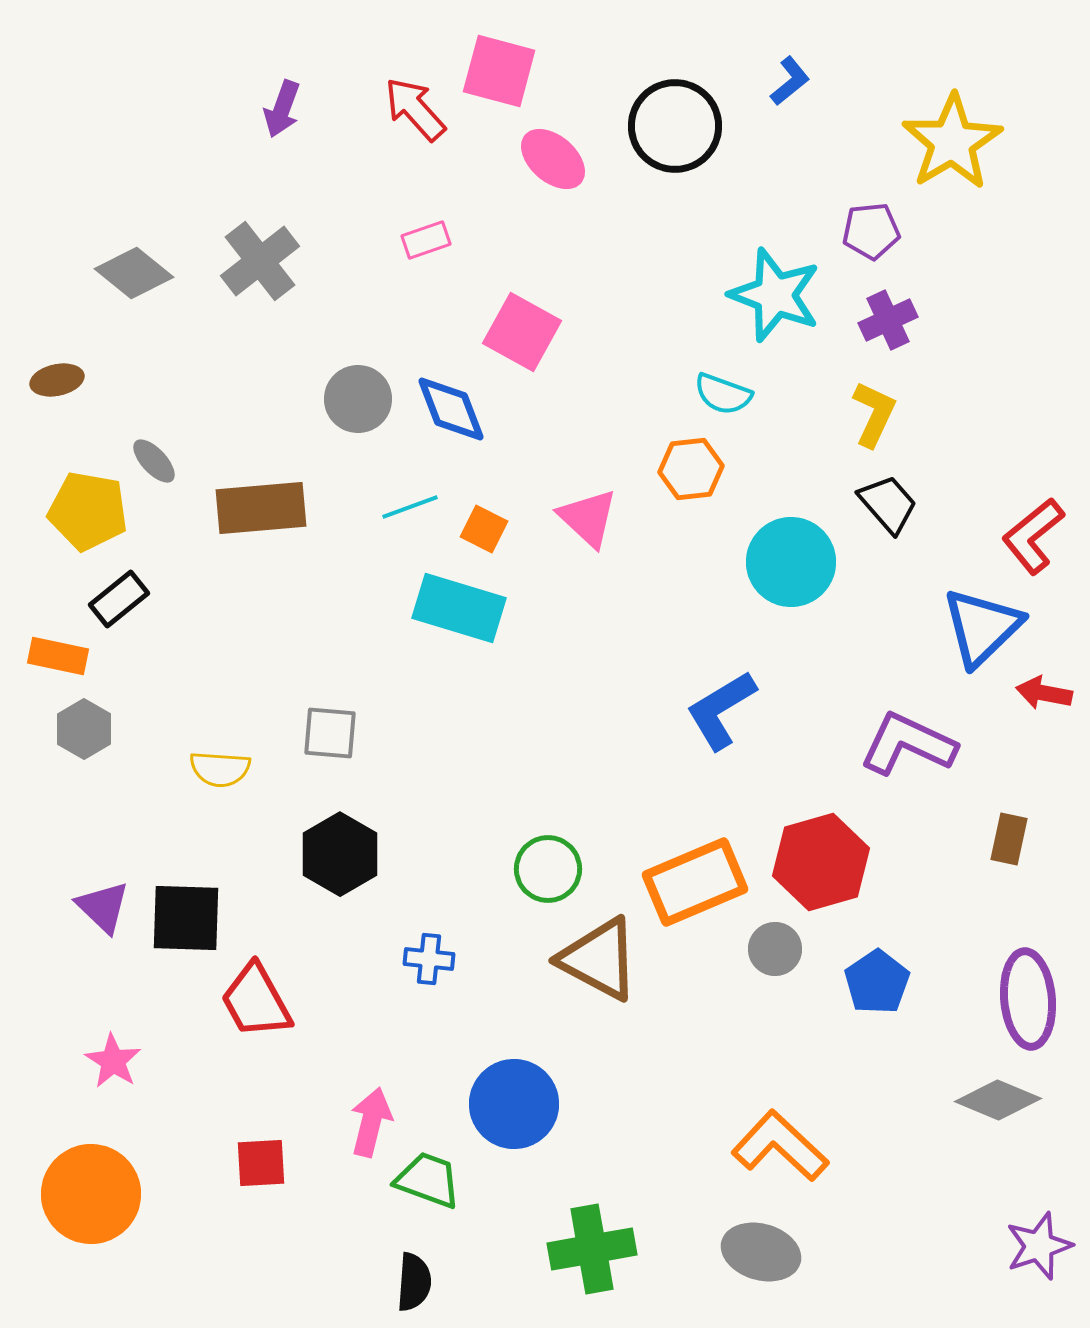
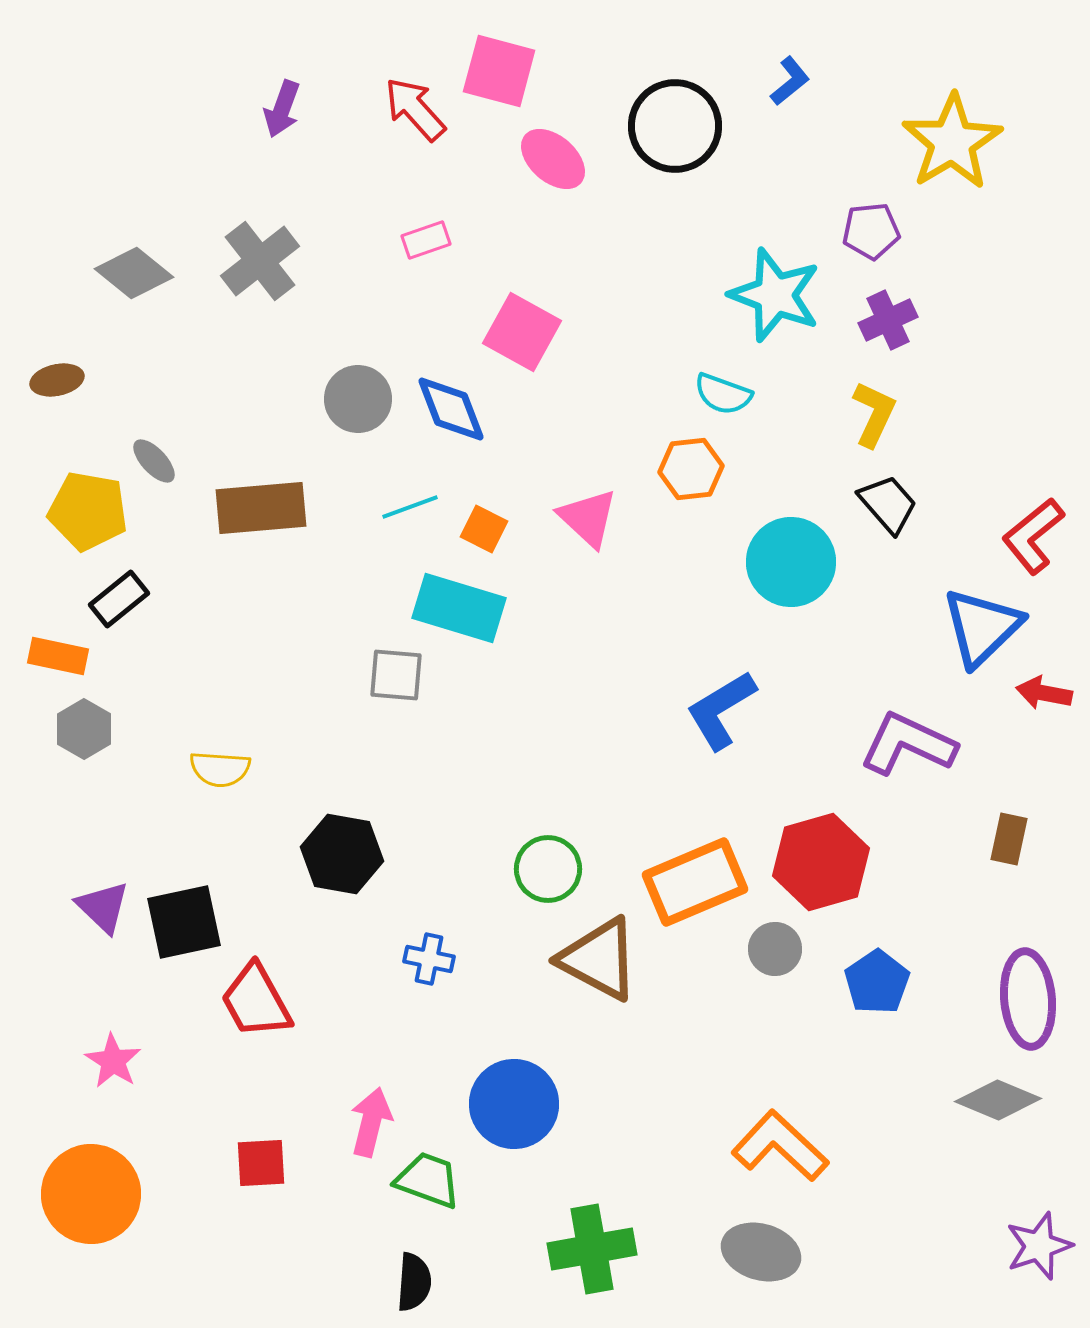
gray square at (330, 733): moved 66 px right, 58 px up
black hexagon at (340, 854): moved 2 px right; rotated 20 degrees counterclockwise
black square at (186, 918): moved 2 px left, 4 px down; rotated 14 degrees counterclockwise
blue cross at (429, 959): rotated 6 degrees clockwise
